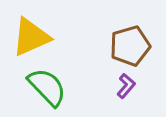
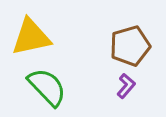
yellow triangle: rotated 12 degrees clockwise
